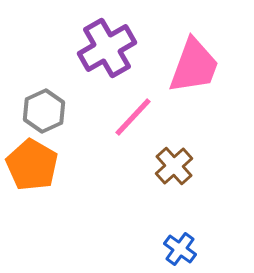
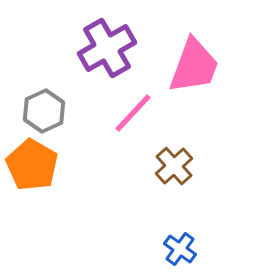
pink line: moved 4 px up
